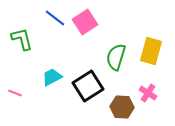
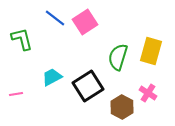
green semicircle: moved 2 px right
pink line: moved 1 px right, 1 px down; rotated 32 degrees counterclockwise
brown hexagon: rotated 25 degrees clockwise
